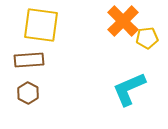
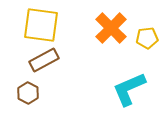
orange cross: moved 12 px left, 7 px down
brown rectangle: moved 15 px right; rotated 24 degrees counterclockwise
